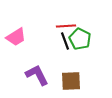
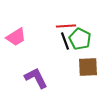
purple L-shape: moved 1 px left, 3 px down
brown square: moved 17 px right, 14 px up
